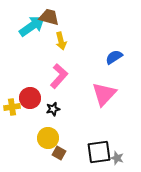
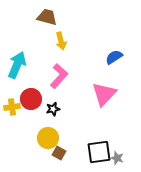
brown trapezoid: moved 2 px left
cyan arrow: moved 15 px left, 39 px down; rotated 32 degrees counterclockwise
red circle: moved 1 px right, 1 px down
